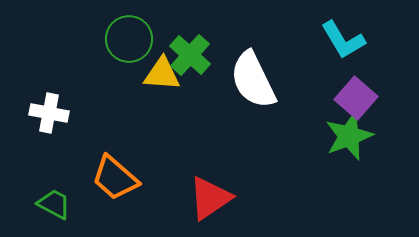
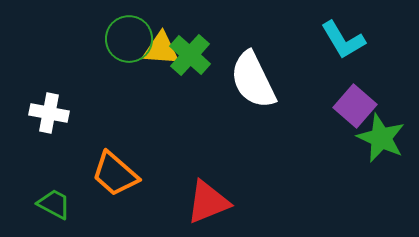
yellow triangle: moved 1 px left, 25 px up
purple square: moved 1 px left, 8 px down
green star: moved 32 px right, 2 px down; rotated 27 degrees counterclockwise
orange trapezoid: moved 4 px up
red triangle: moved 2 px left, 4 px down; rotated 12 degrees clockwise
